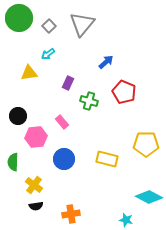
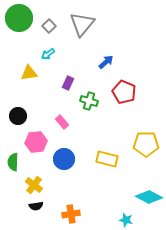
pink hexagon: moved 5 px down
